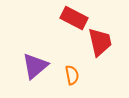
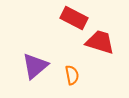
red trapezoid: rotated 60 degrees counterclockwise
